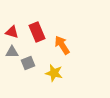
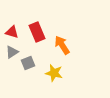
gray triangle: rotated 32 degrees counterclockwise
